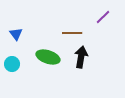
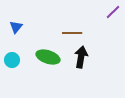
purple line: moved 10 px right, 5 px up
blue triangle: moved 7 px up; rotated 16 degrees clockwise
cyan circle: moved 4 px up
